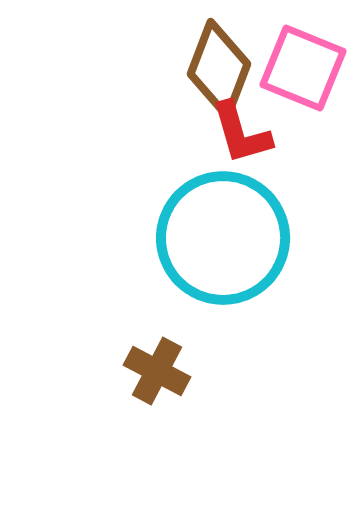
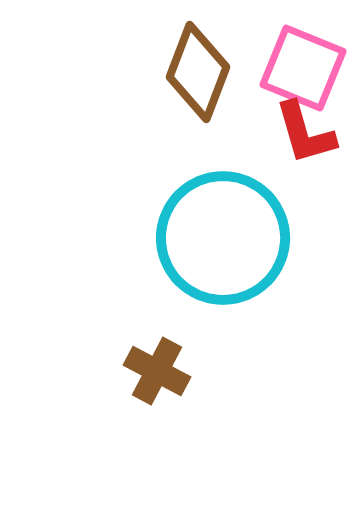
brown diamond: moved 21 px left, 3 px down
red L-shape: moved 64 px right
